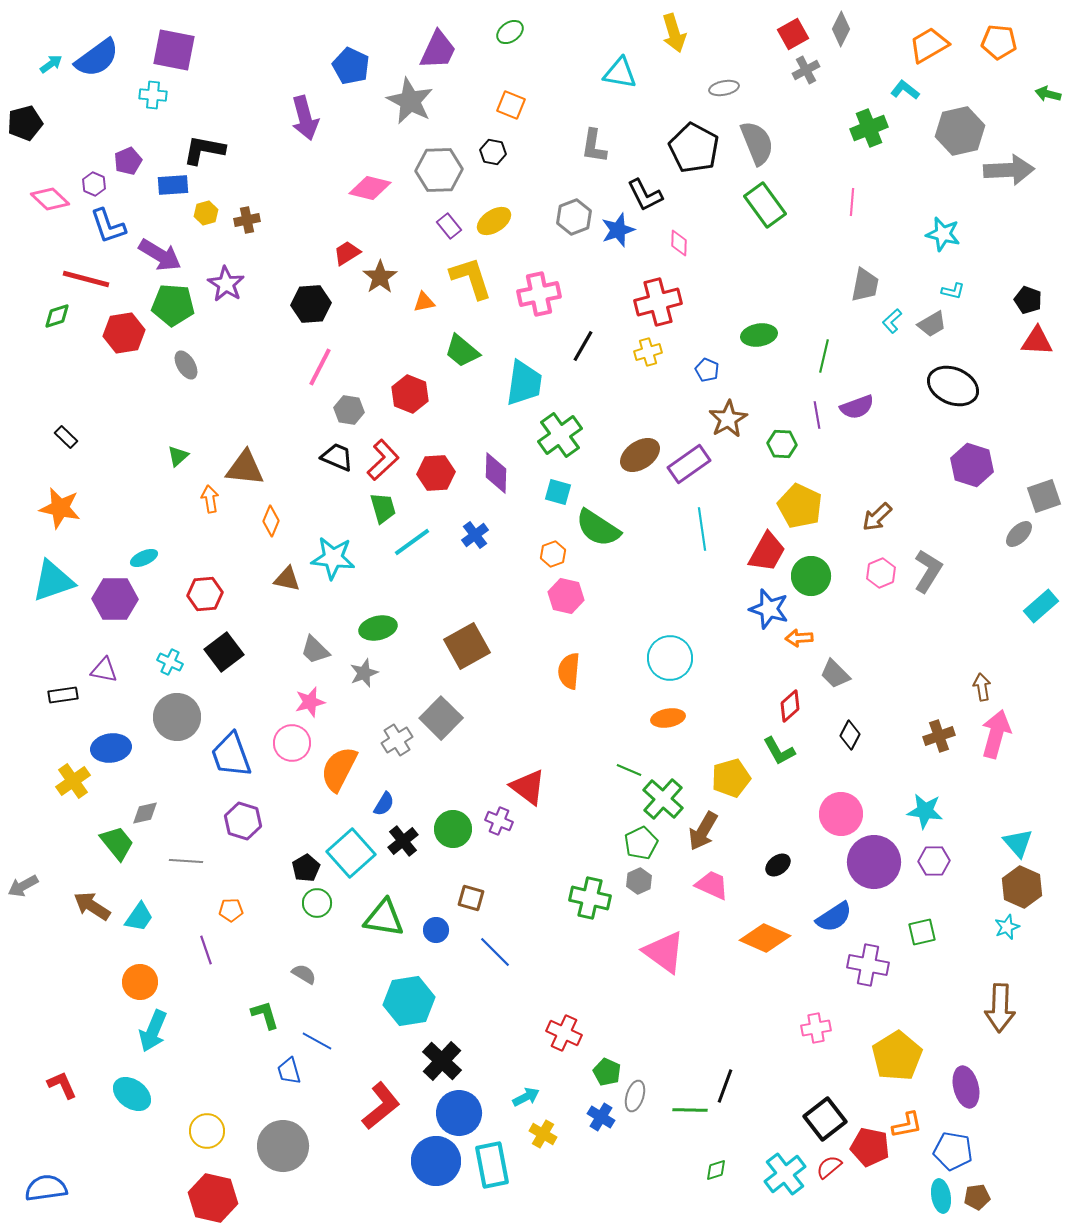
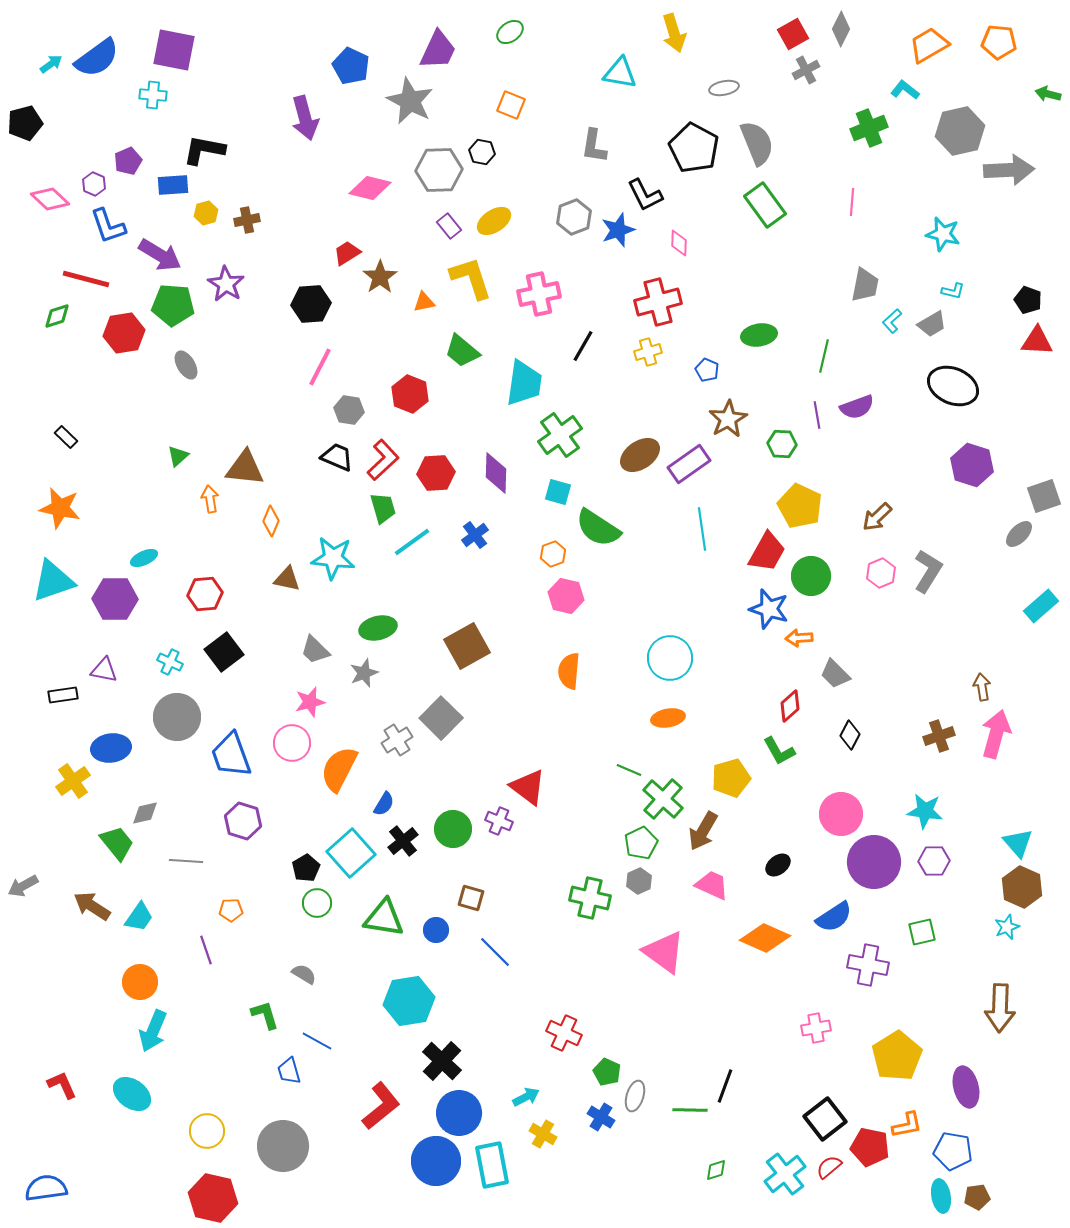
black hexagon at (493, 152): moved 11 px left
